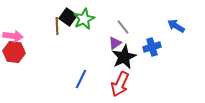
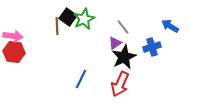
blue arrow: moved 6 px left
